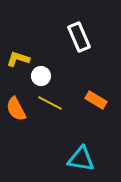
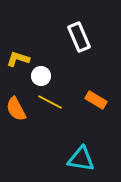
yellow line: moved 1 px up
